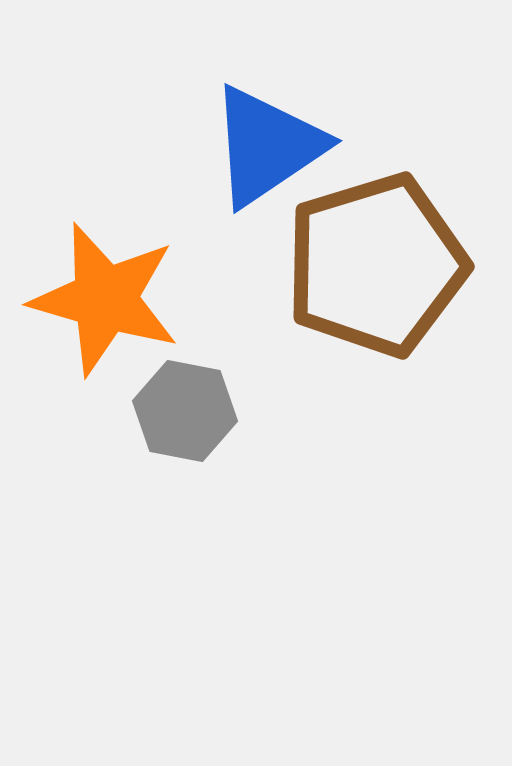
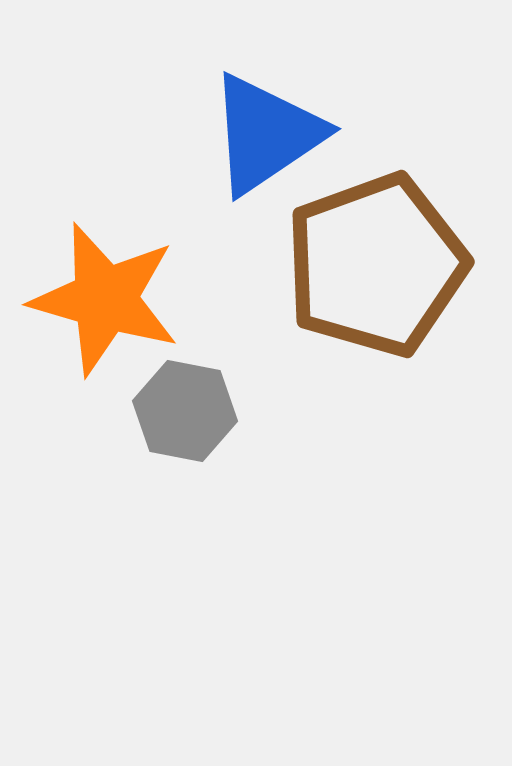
blue triangle: moved 1 px left, 12 px up
brown pentagon: rotated 3 degrees counterclockwise
